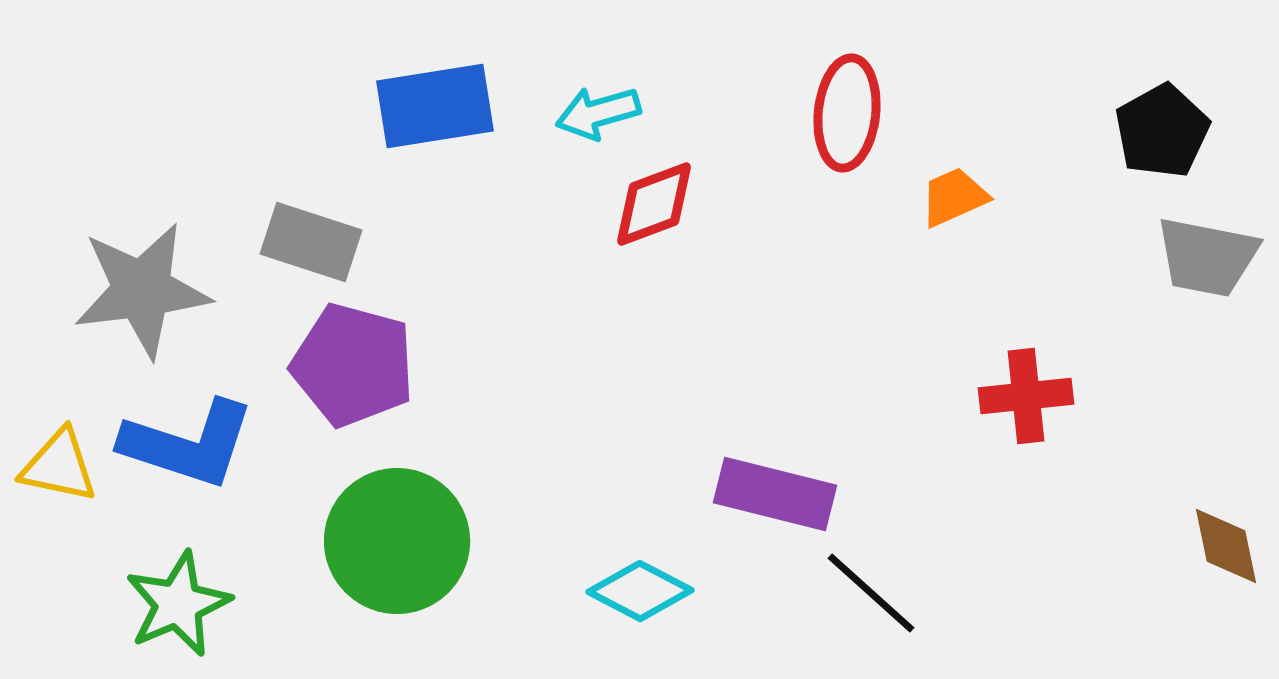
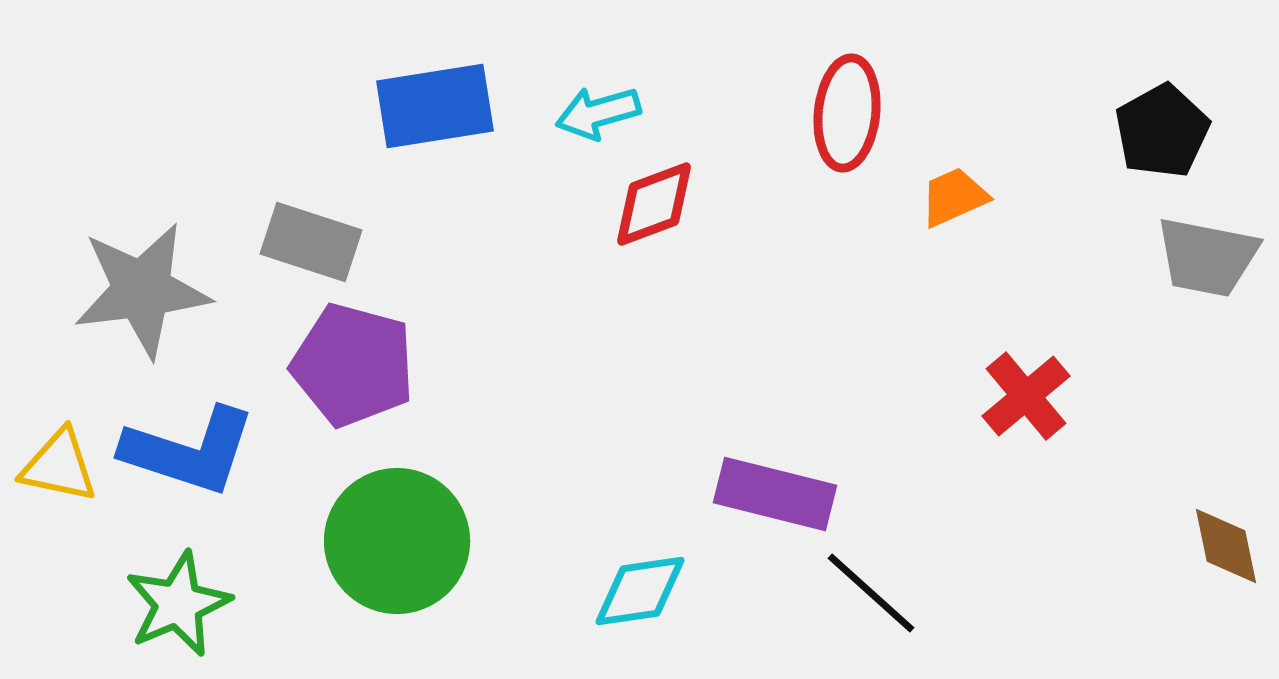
red cross: rotated 34 degrees counterclockwise
blue L-shape: moved 1 px right, 7 px down
cyan diamond: rotated 36 degrees counterclockwise
